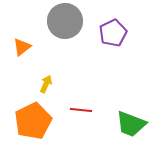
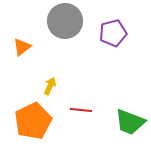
purple pentagon: rotated 12 degrees clockwise
yellow arrow: moved 4 px right, 2 px down
green trapezoid: moved 1 px left, 2 px up
